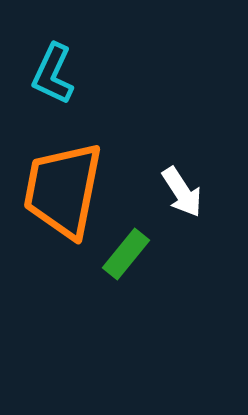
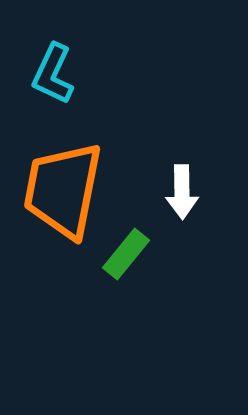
white arrow: rotated 32 degrees clockwise
